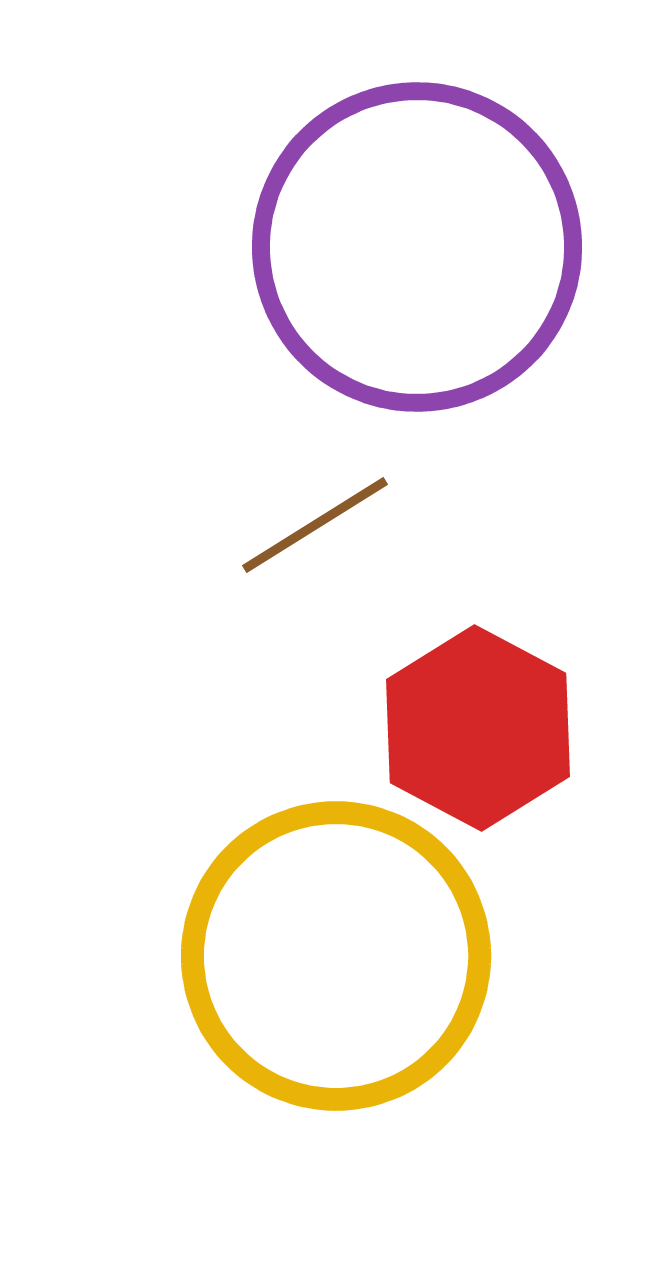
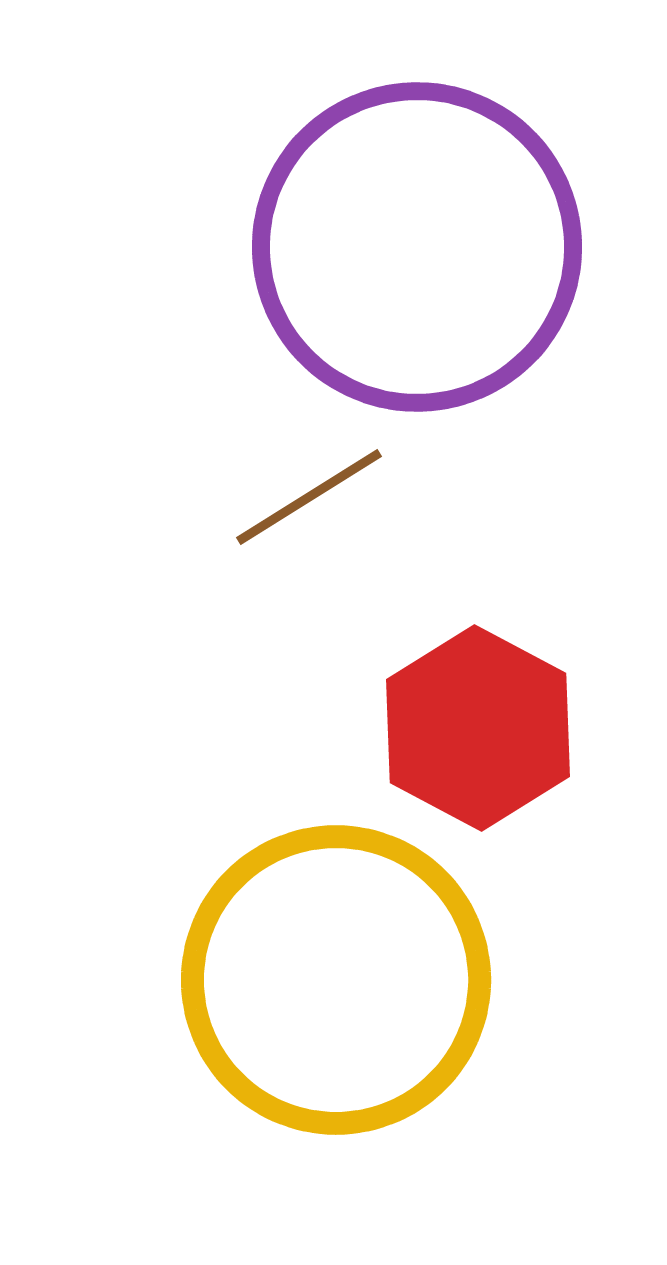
brown line: moved 6 px left, 28 px up
yellow circle: moved 24 px down
